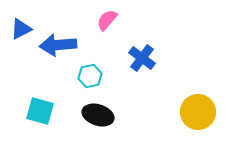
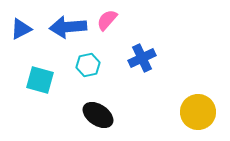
blue arrow: moved 10 px right, 18 px up
blue cross: rotated 28 degrees clockwise
cyan hexagon: moved 2 px left, 11 px up
cyan square: moved 31 px up
black ellipse: rotated 16 degrees clockwise
